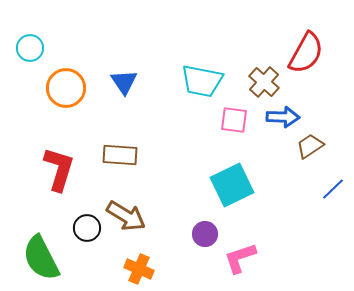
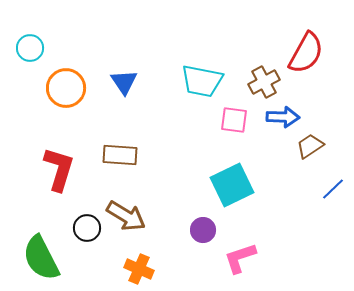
brown cross: rotated 20 degrees clockwise
purple circle: moved 2 px left, 4 px up
